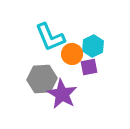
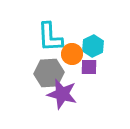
cyan L-shape: rotated 20 degrees clockwise
purple square: rotated 12 degrees clockwise
gray hexagon: moved 7 px right, 6 px up
purple star: rotated 16 degrees counterclockwise
